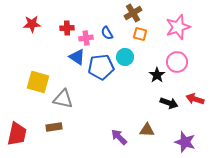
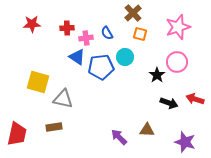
brown cross: rotated 12 degrees counterclockwise
